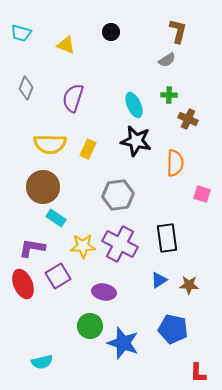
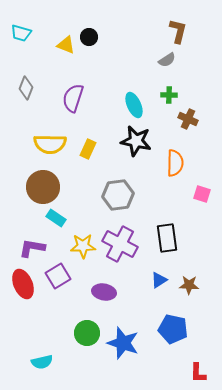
black circle: moved 22 px left, 5 px down
green circle: moved 3 px left, 7 px down
